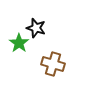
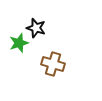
green star: rotated 18 degrees clockwise
